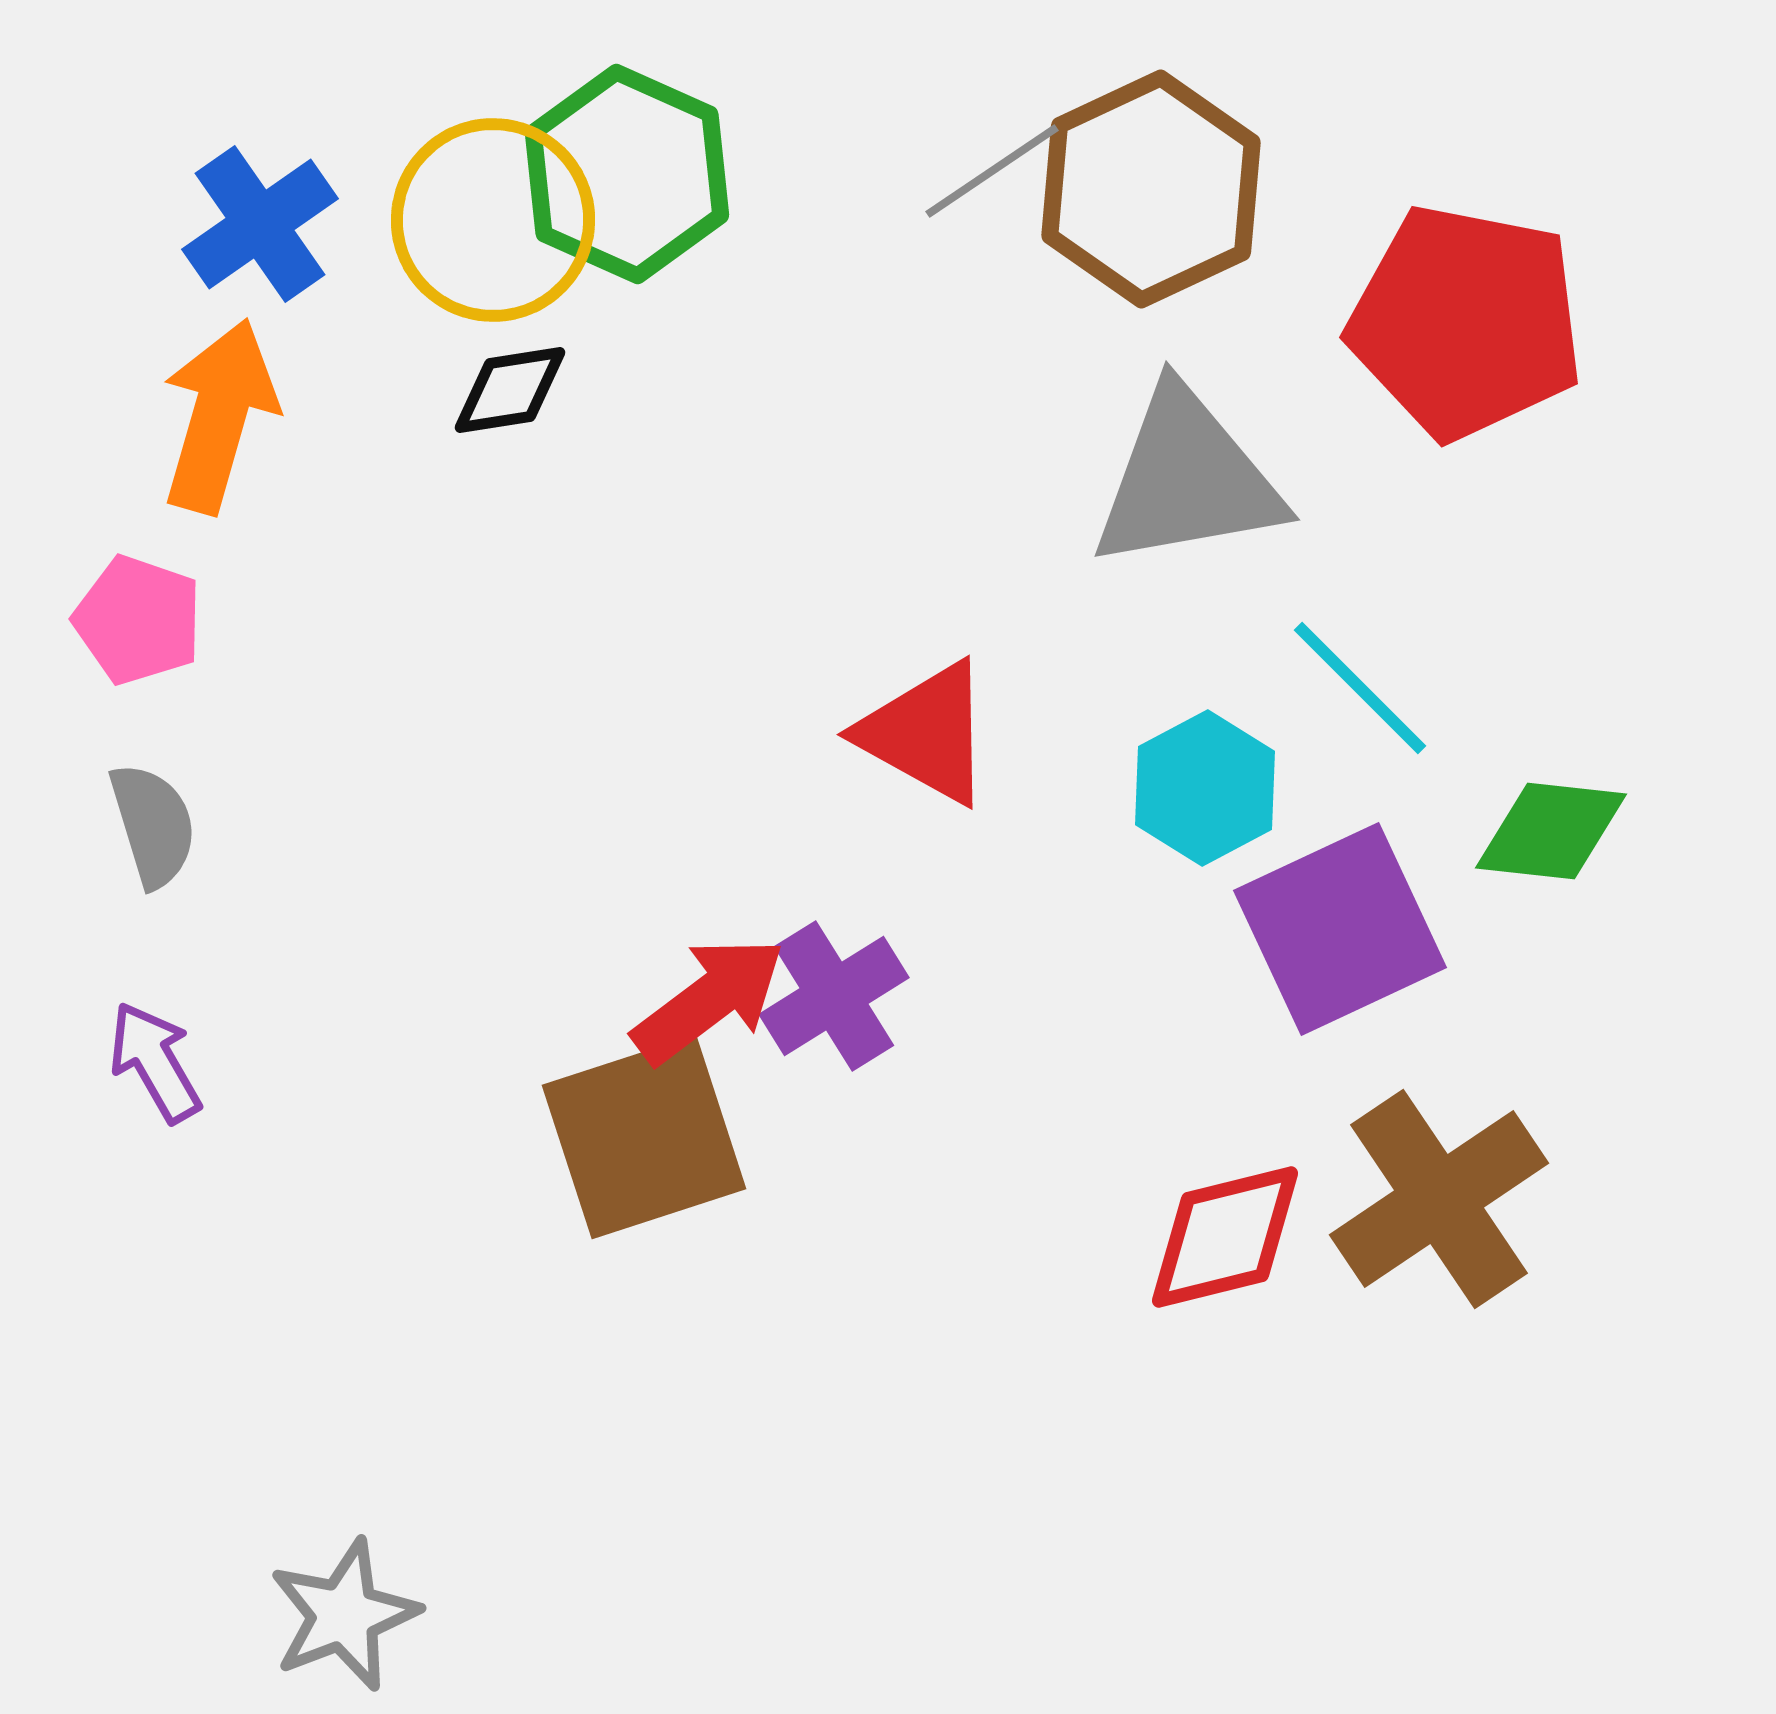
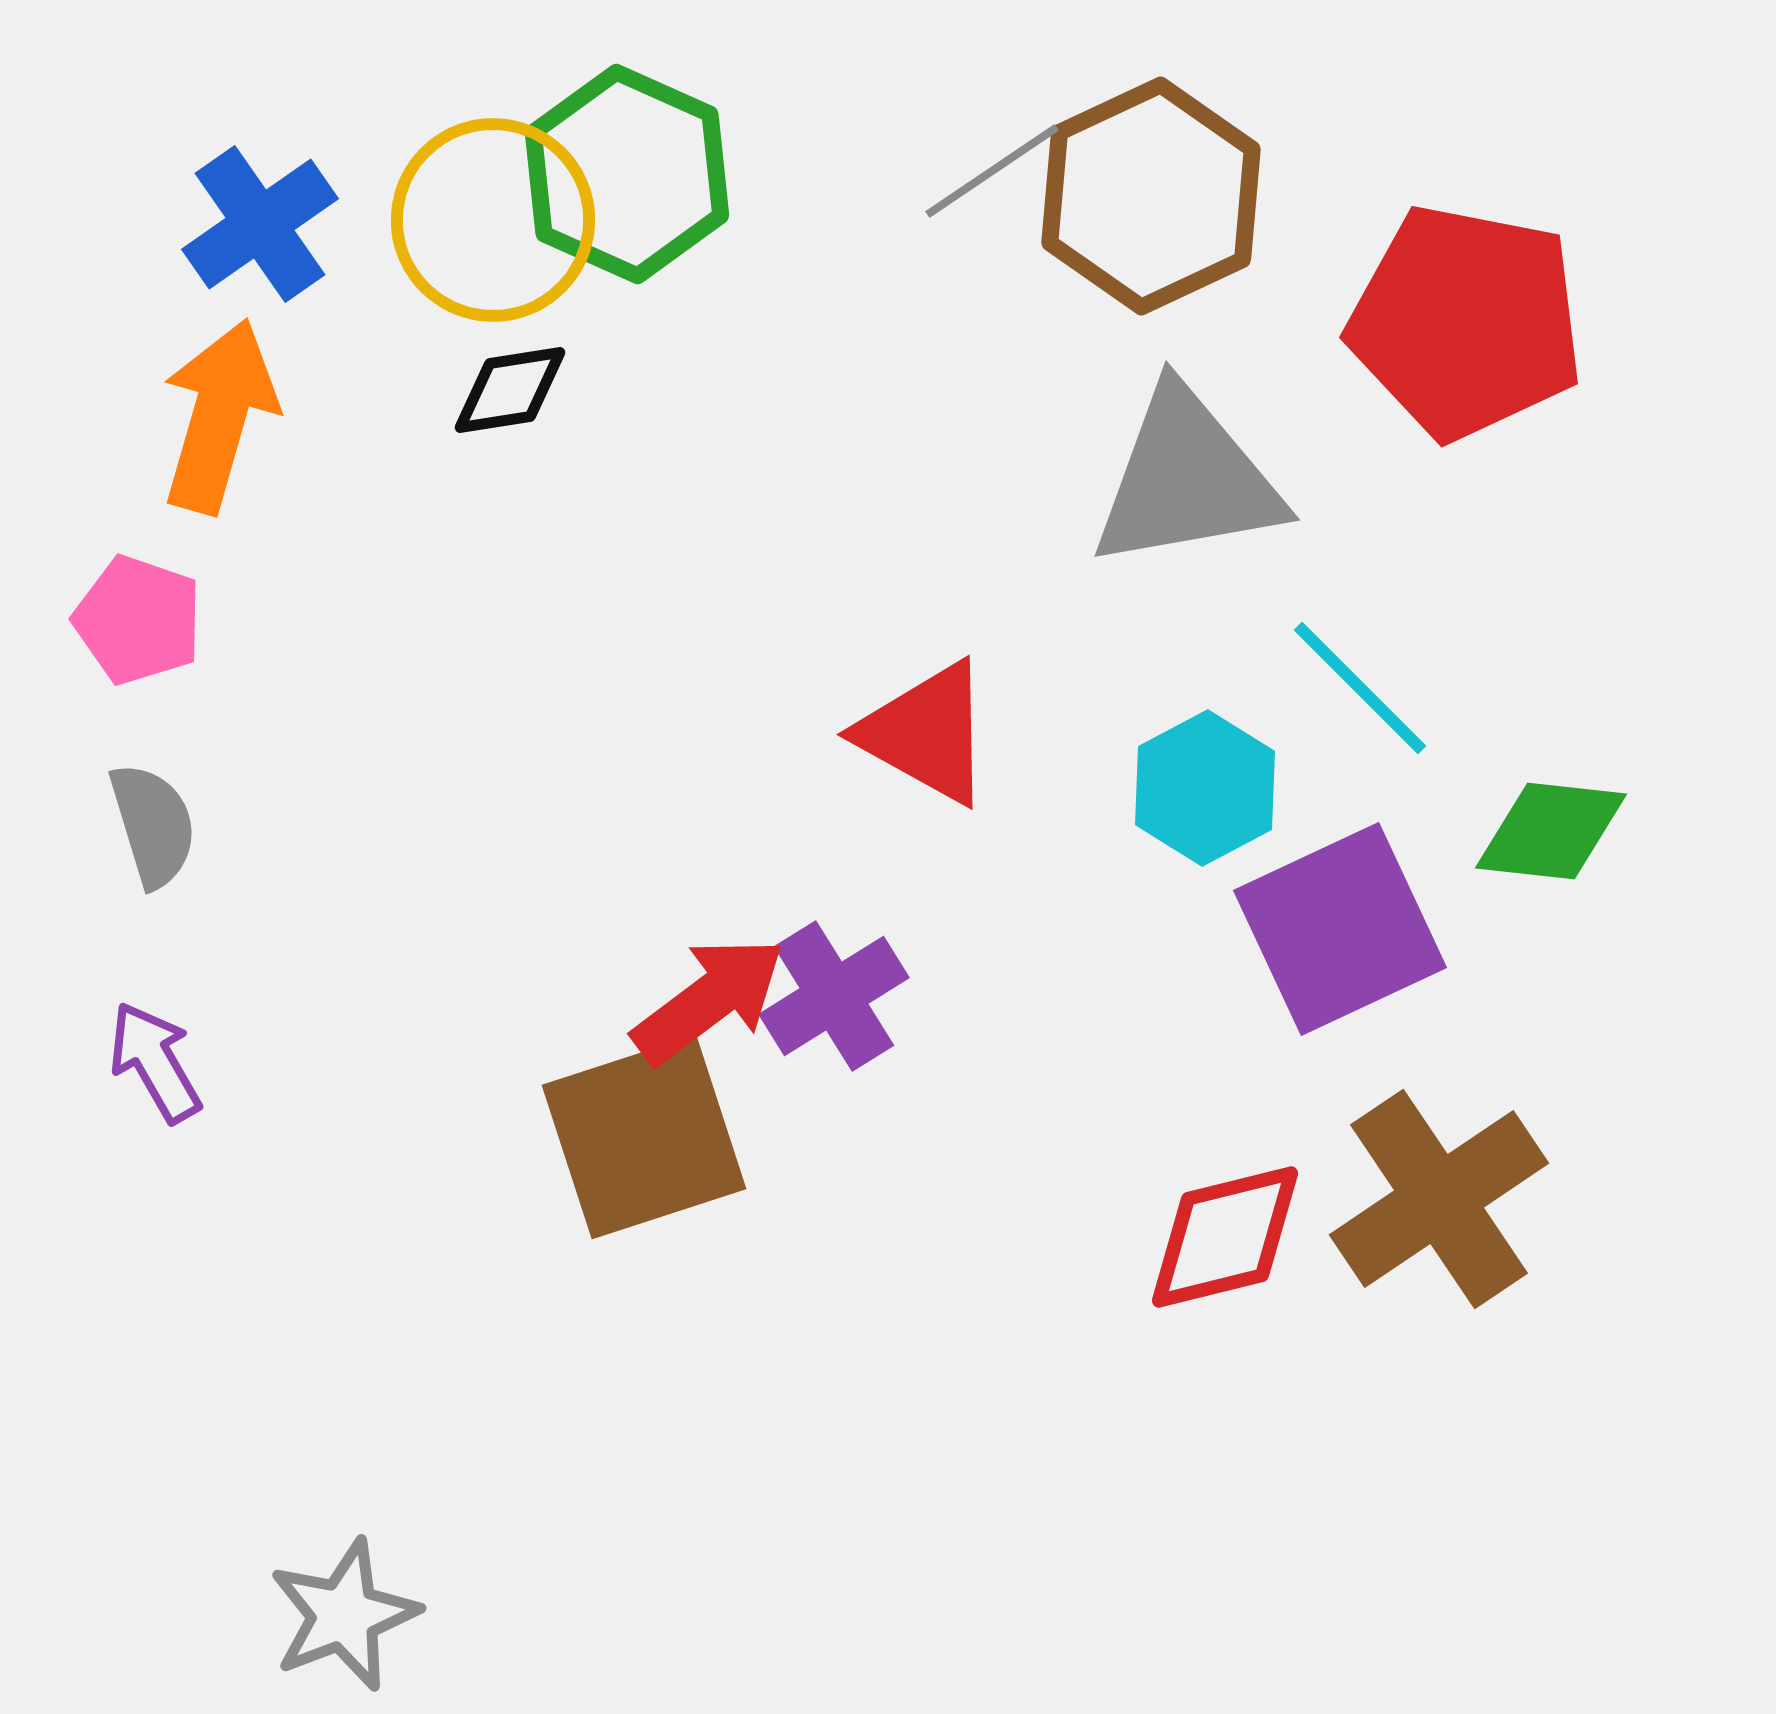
brown hexagon: moved 7 px down
